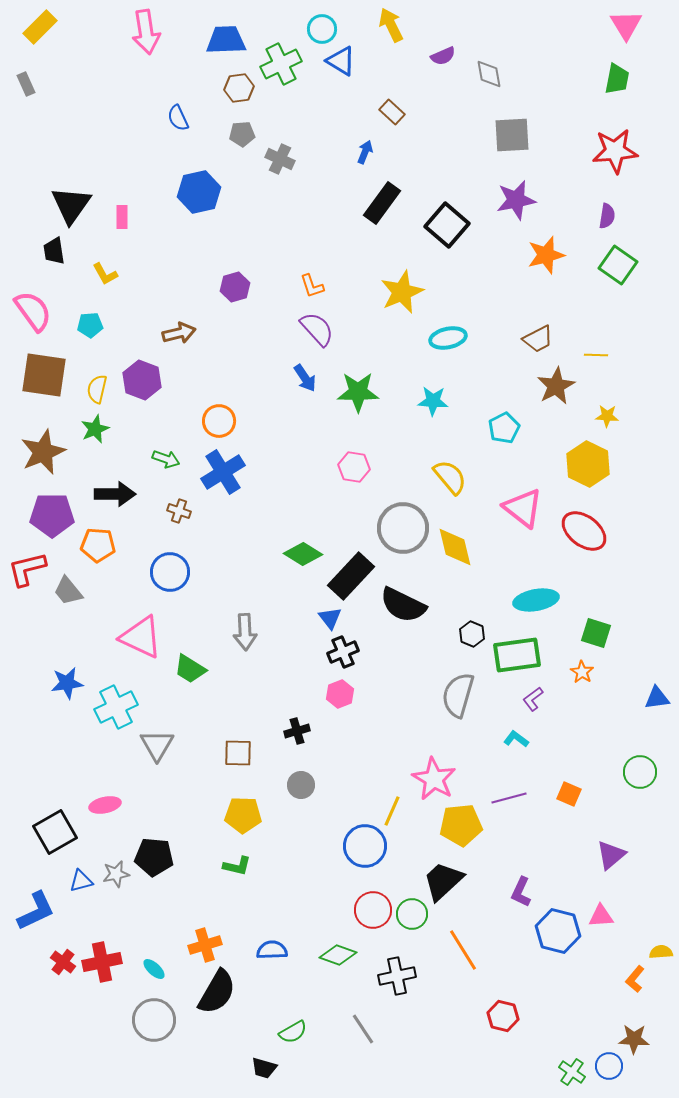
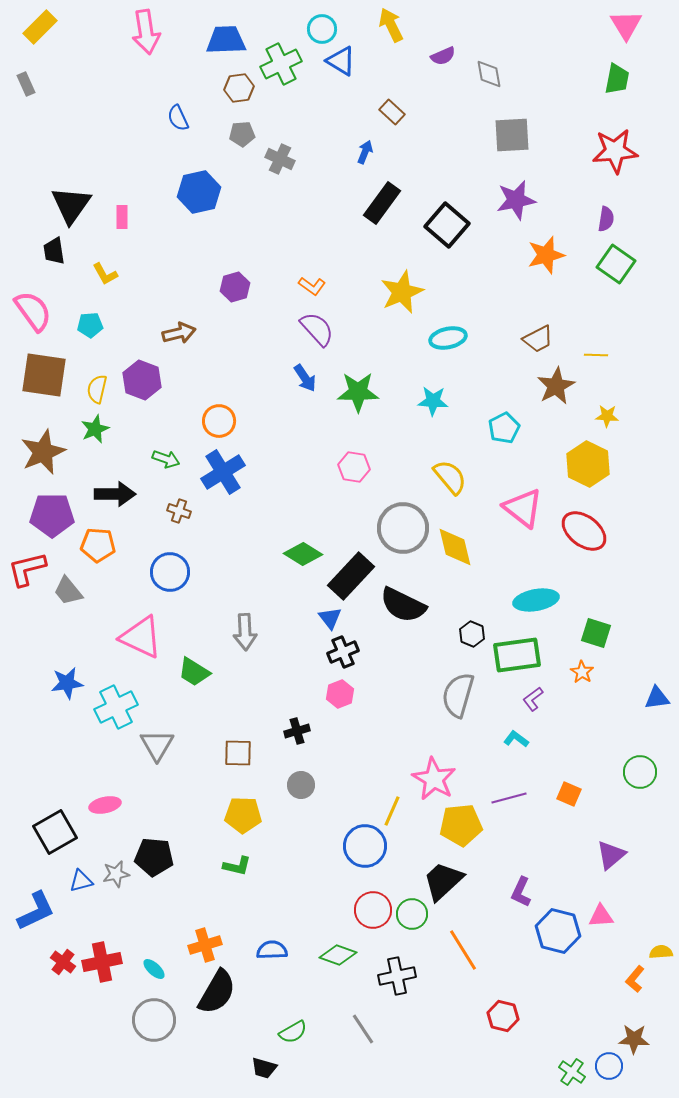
purple semicircle at (607, 216): moved 1 px left, 3 px down
green square at (618, 265): moved 2 px left, 1 px up
orange L-shape at (312, 286): rotated 36 degrees counterclockwise
green trapezoid at (190, 669): moved 4 px right, 3 px down
